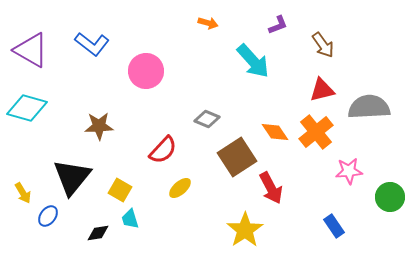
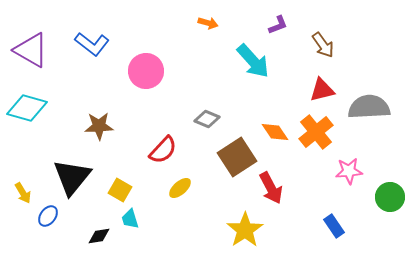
black diamond: moved 1 px right, 3 px down
